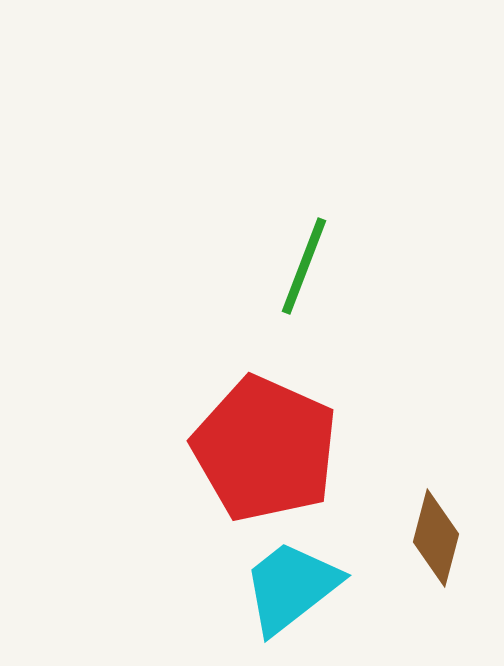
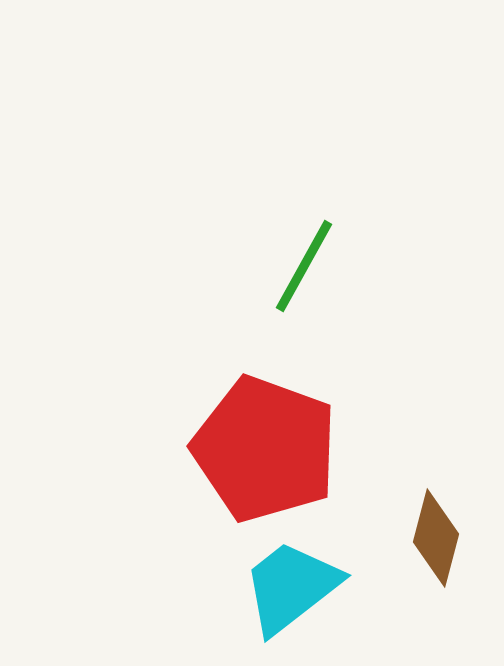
green line: rotated 8 degrees clockwise
red pentagon: rotated 4 degrees counterclockwise
